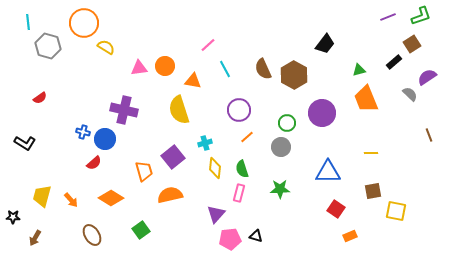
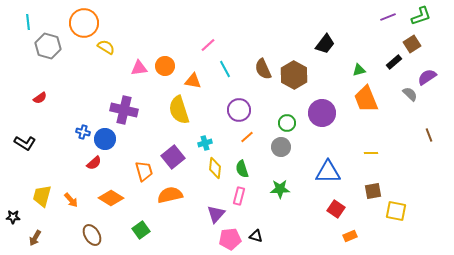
pink rectangle at (239, 193): moved 3 px down
